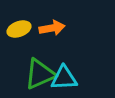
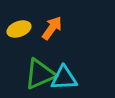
orange arrow: rotated 45 degrees counterclockwise
